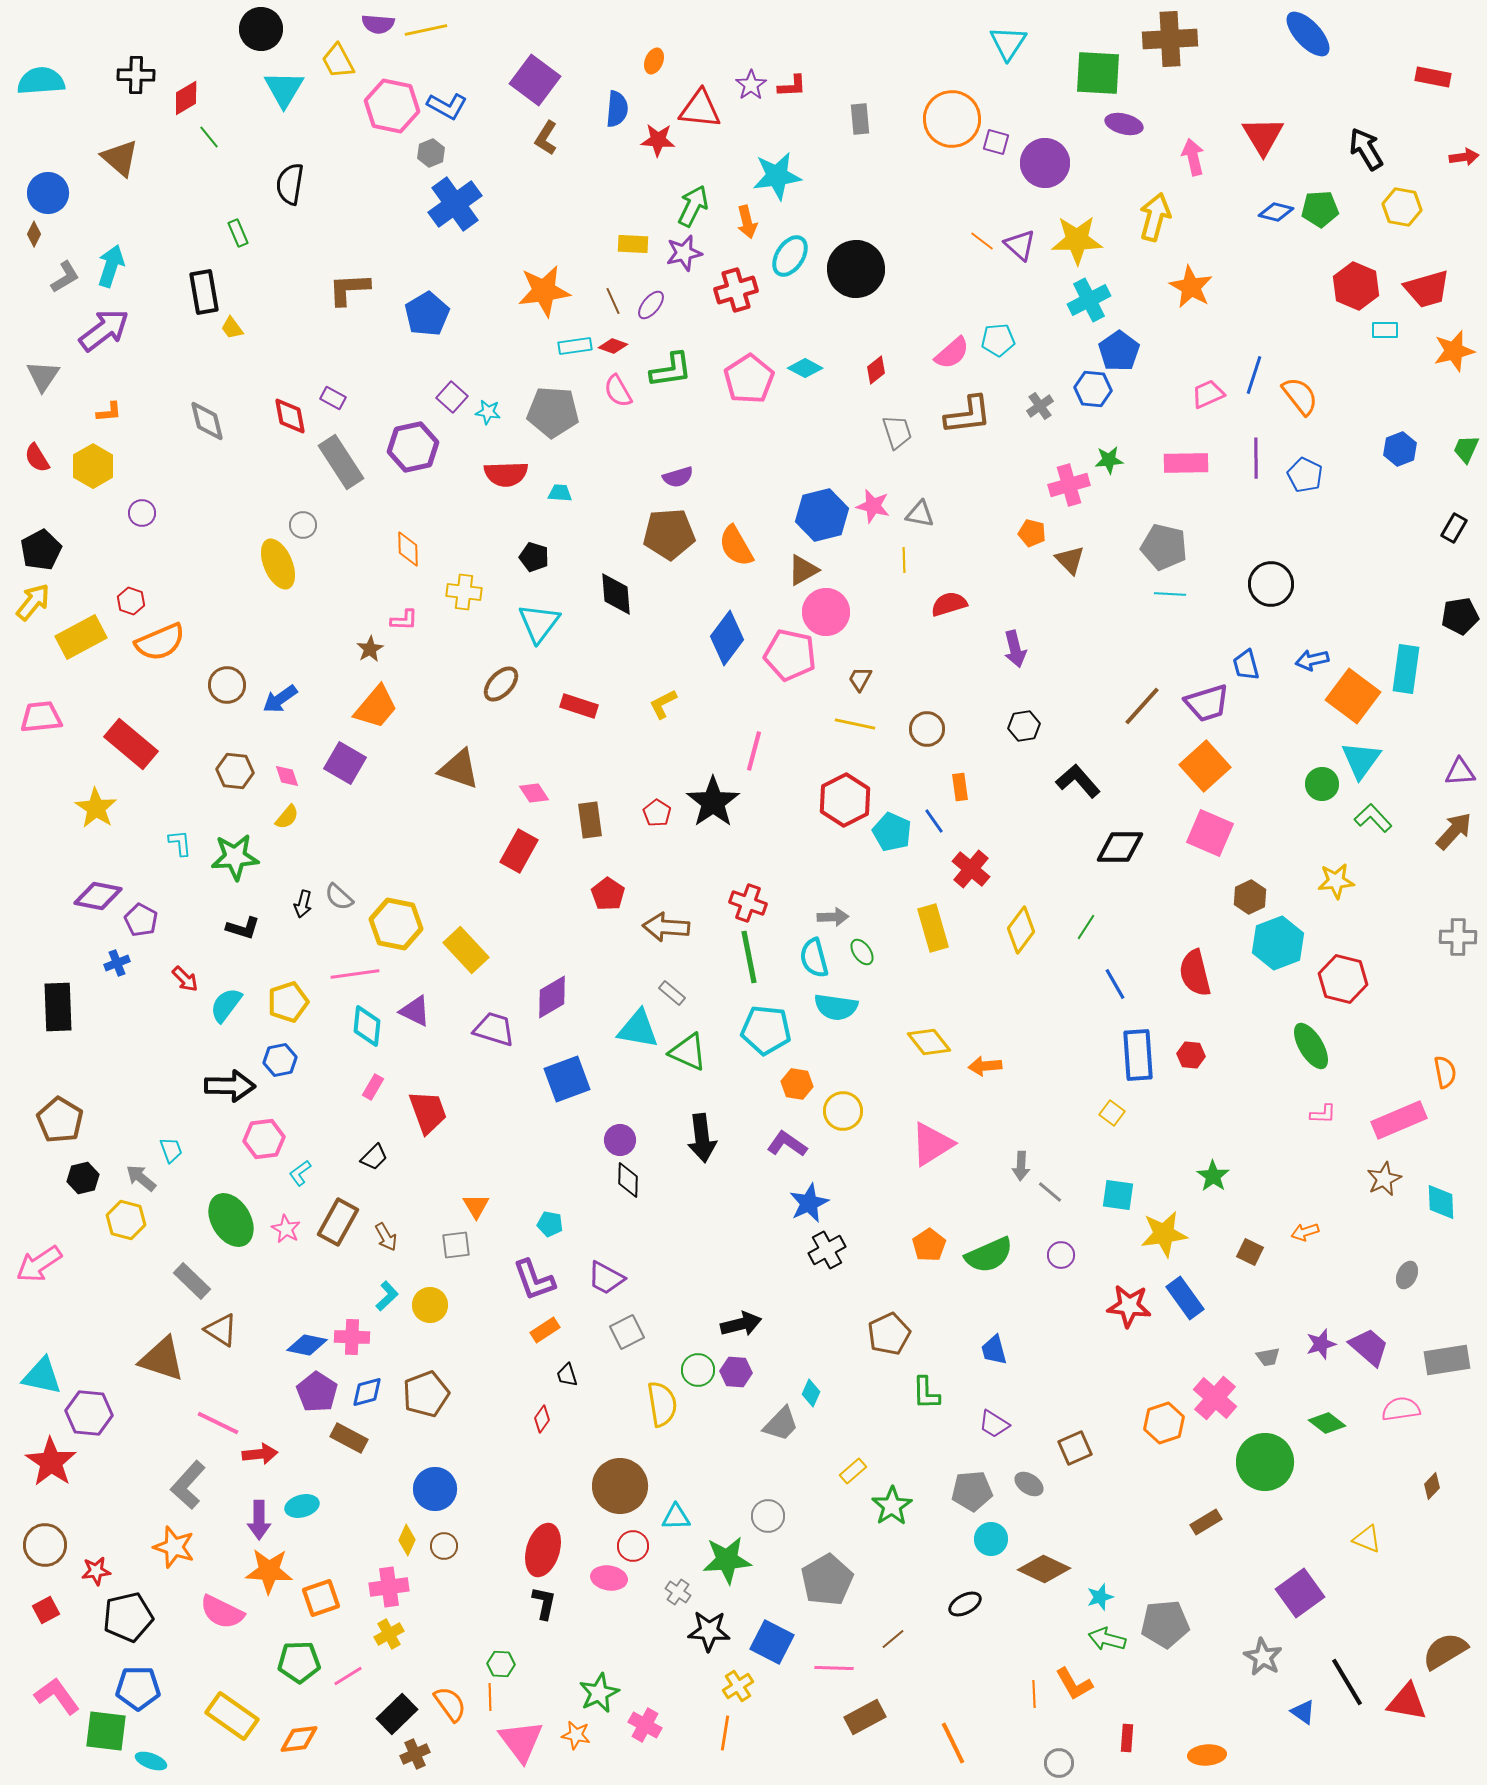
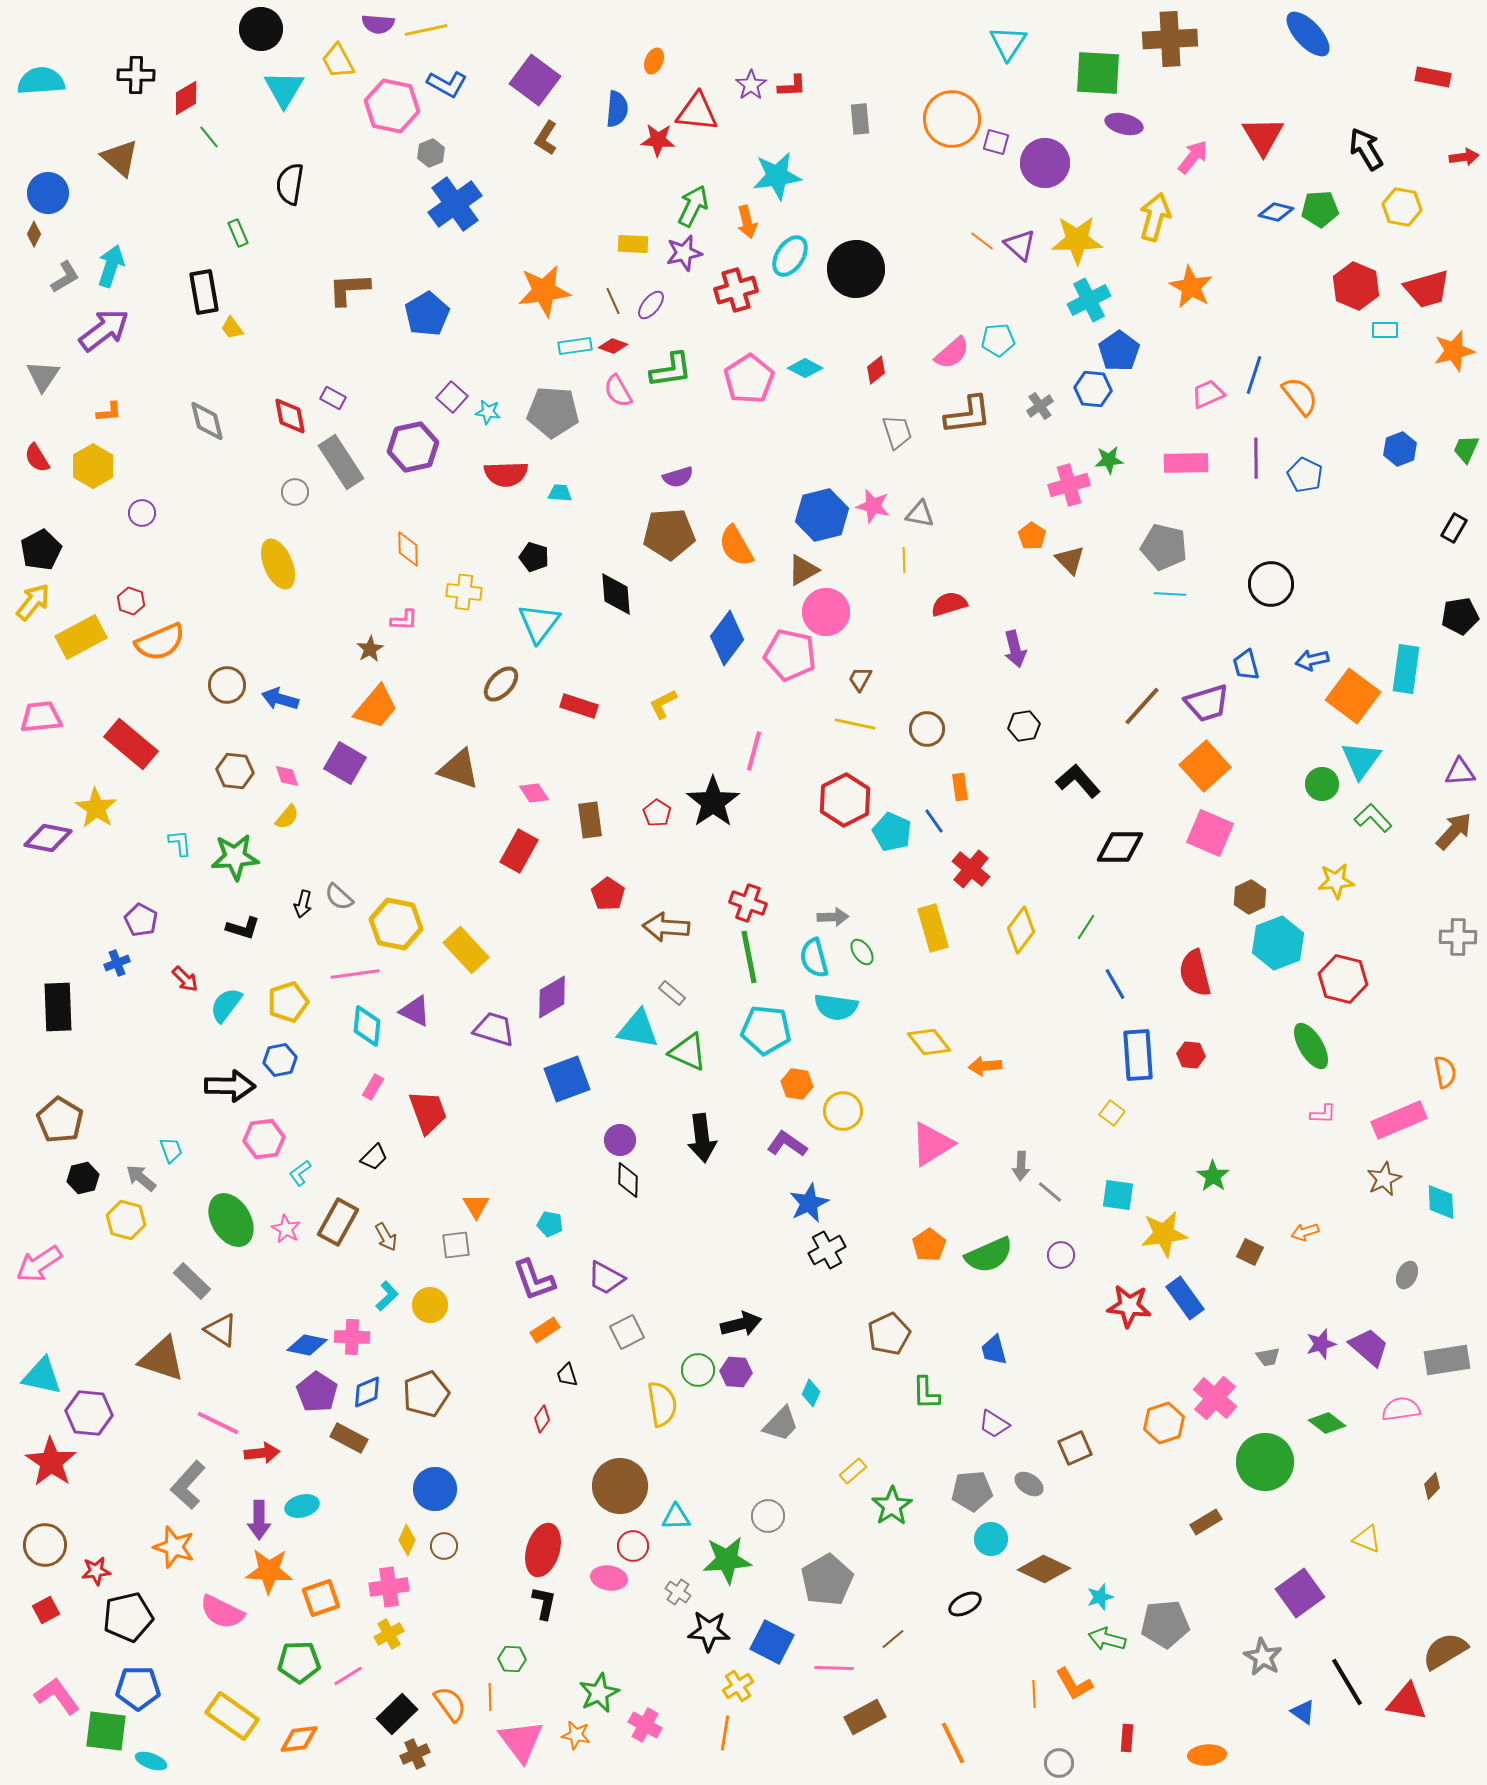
blue L-shape at (447, 106): moved 22 px up
red triangle at (700, 109): moved 3 px left, 3 px down
pink arrow at (1193, 157): rotated 51 degrees clockwise
gray circle at (303, 525): moved 8 px left, 33 px up
orange pentagon at (1032, 533): moved 3 px down; rotated 20 degrees clockwise
blue arrow at (280, 699): rotated 51 degrees clockwise
purple diamond at (98, 896): moved 50 px left, 58 px up
blue diamond at (367, 1392): rotated 8 degrees counterclockwise
red arrow at (260, 1454): moved 2 px right, 1 px up
green hexagon at (501, 1664): moved 11 px right, 5 px up
